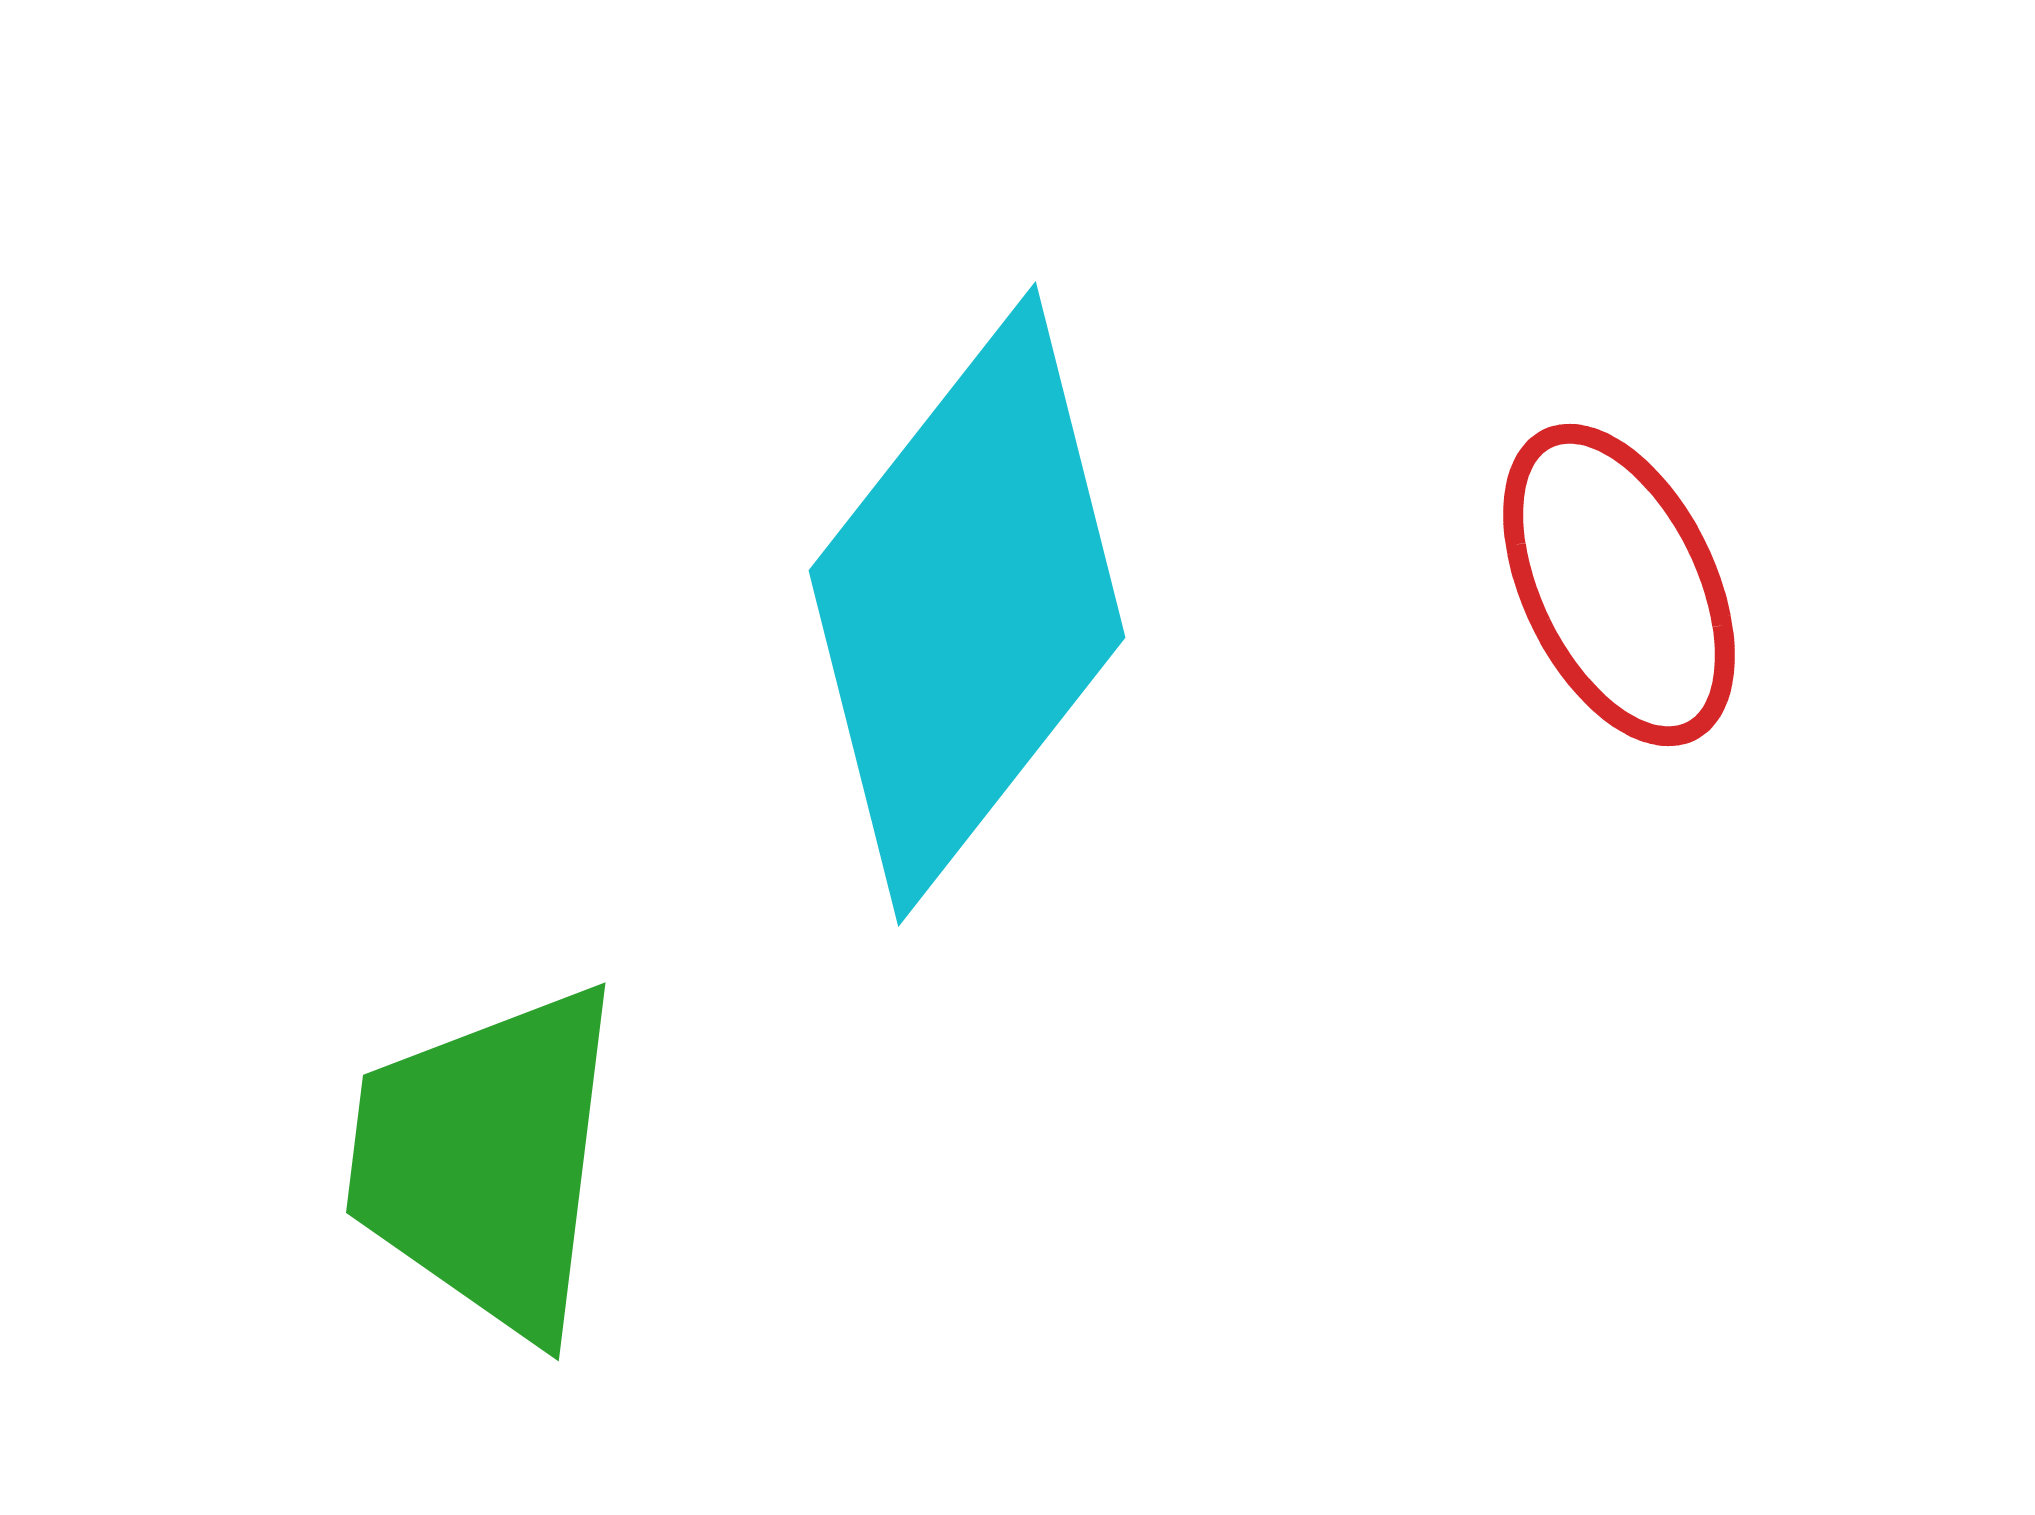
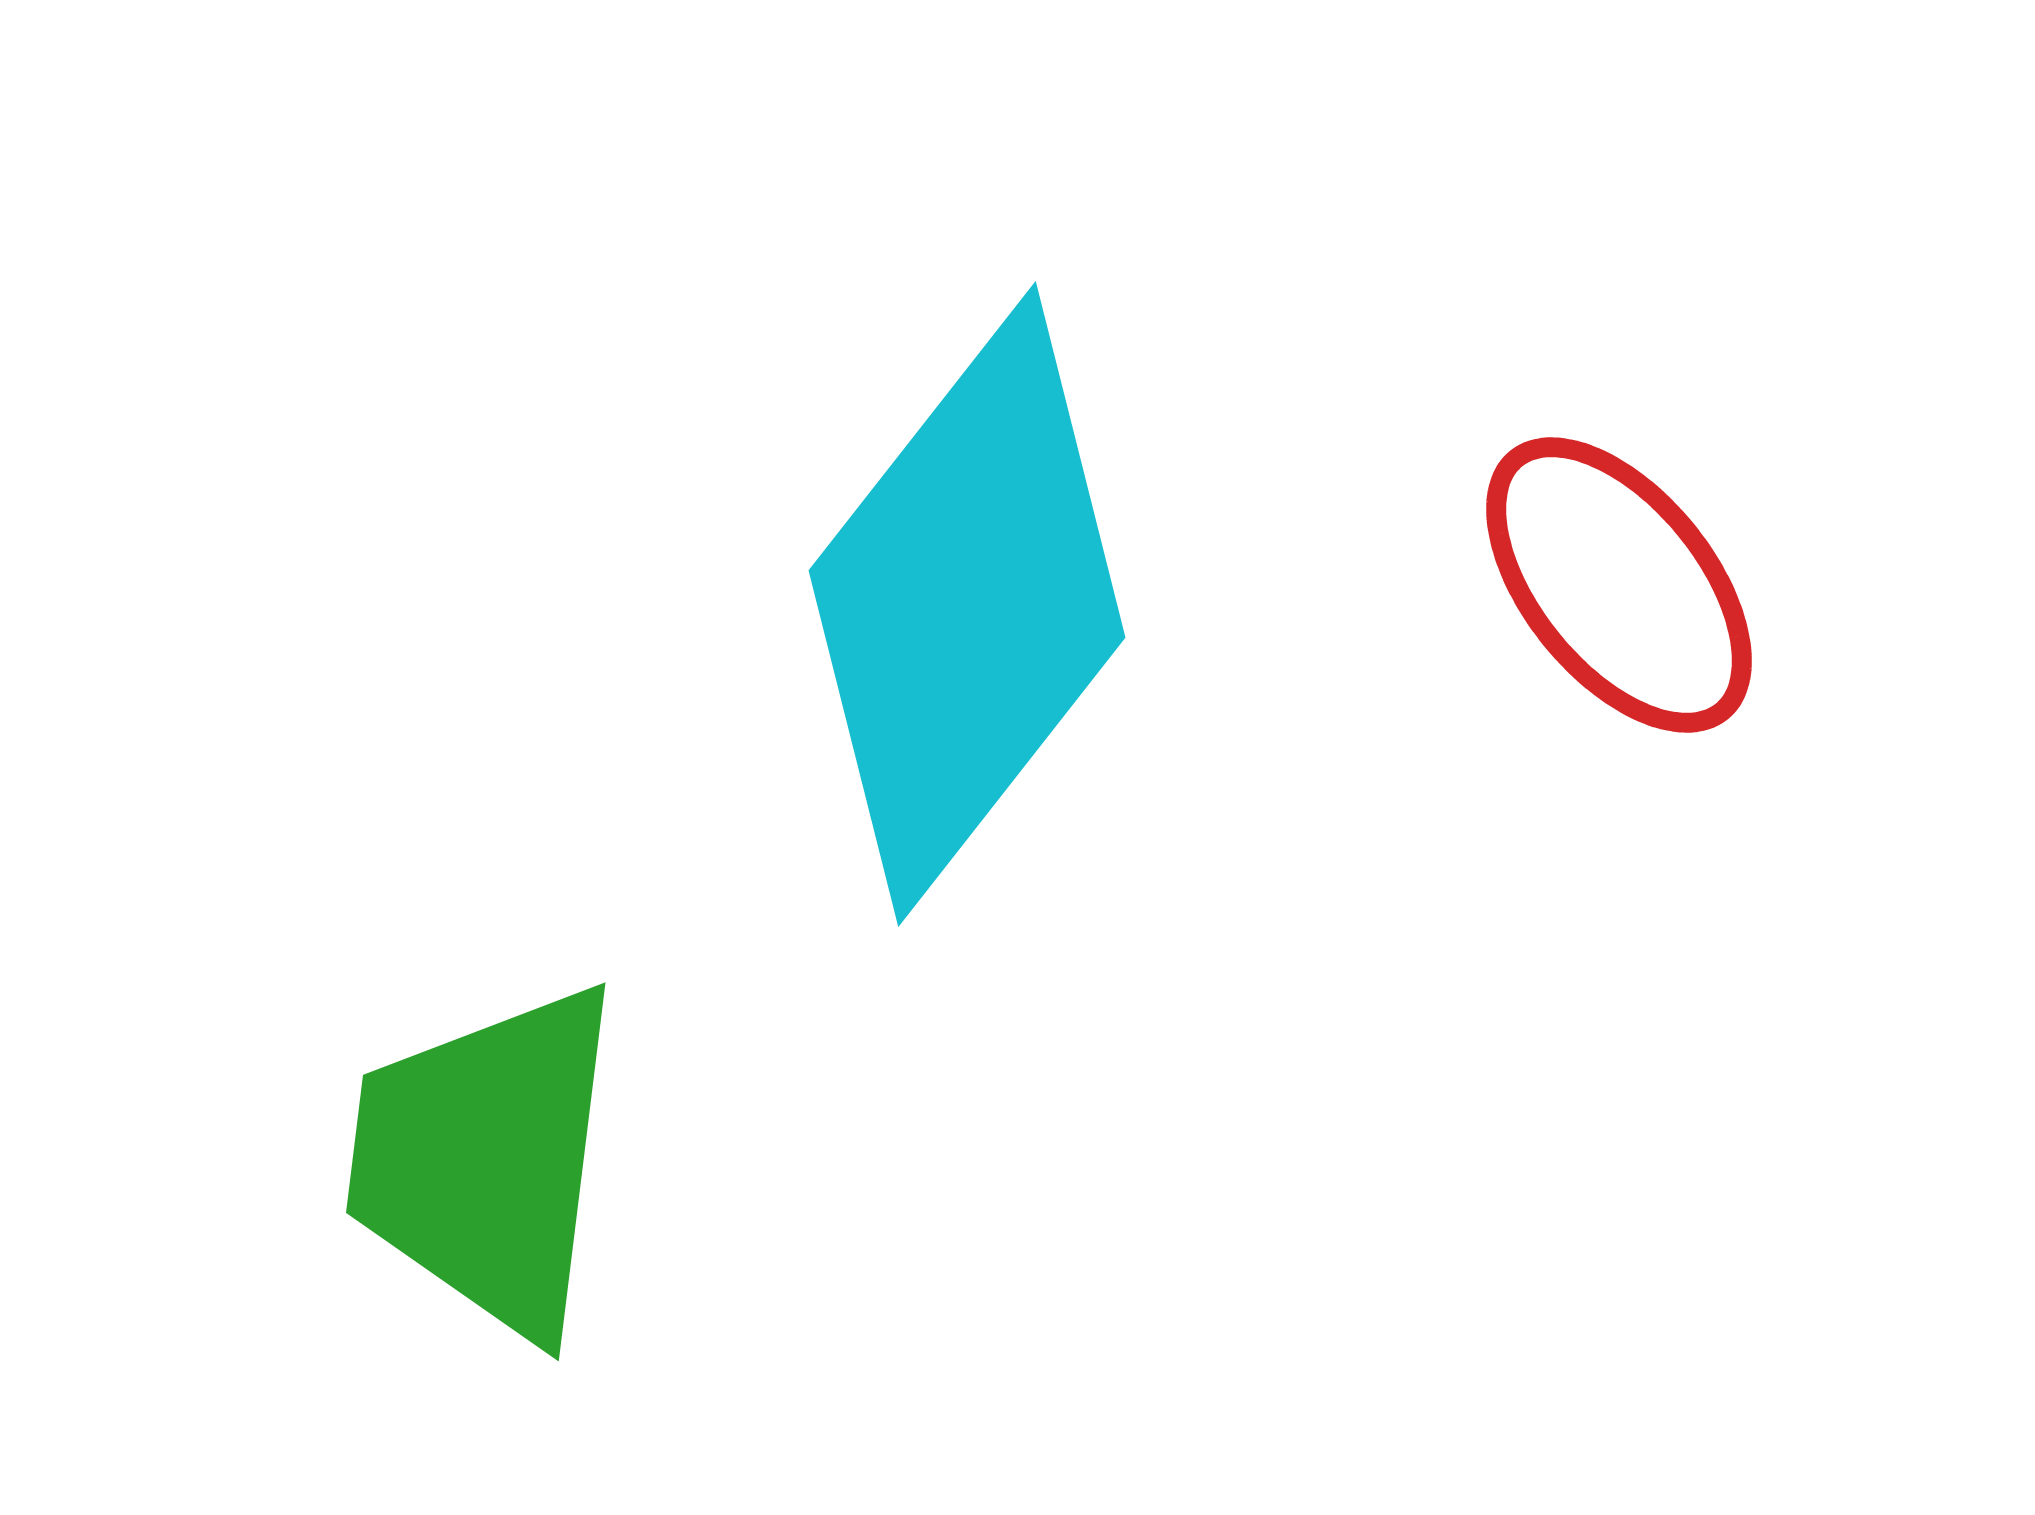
red ellipse: rotated 13 degrees counterclockwise
